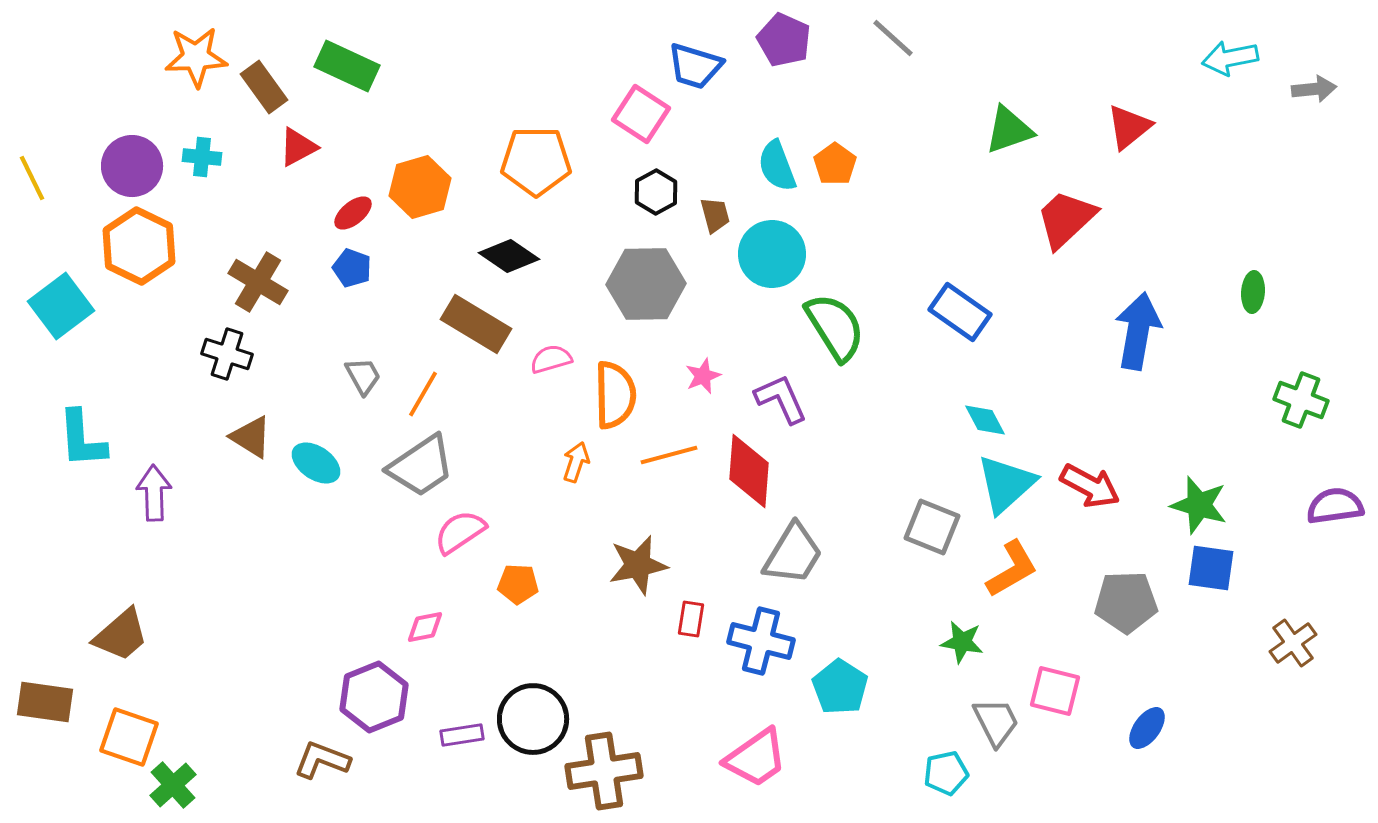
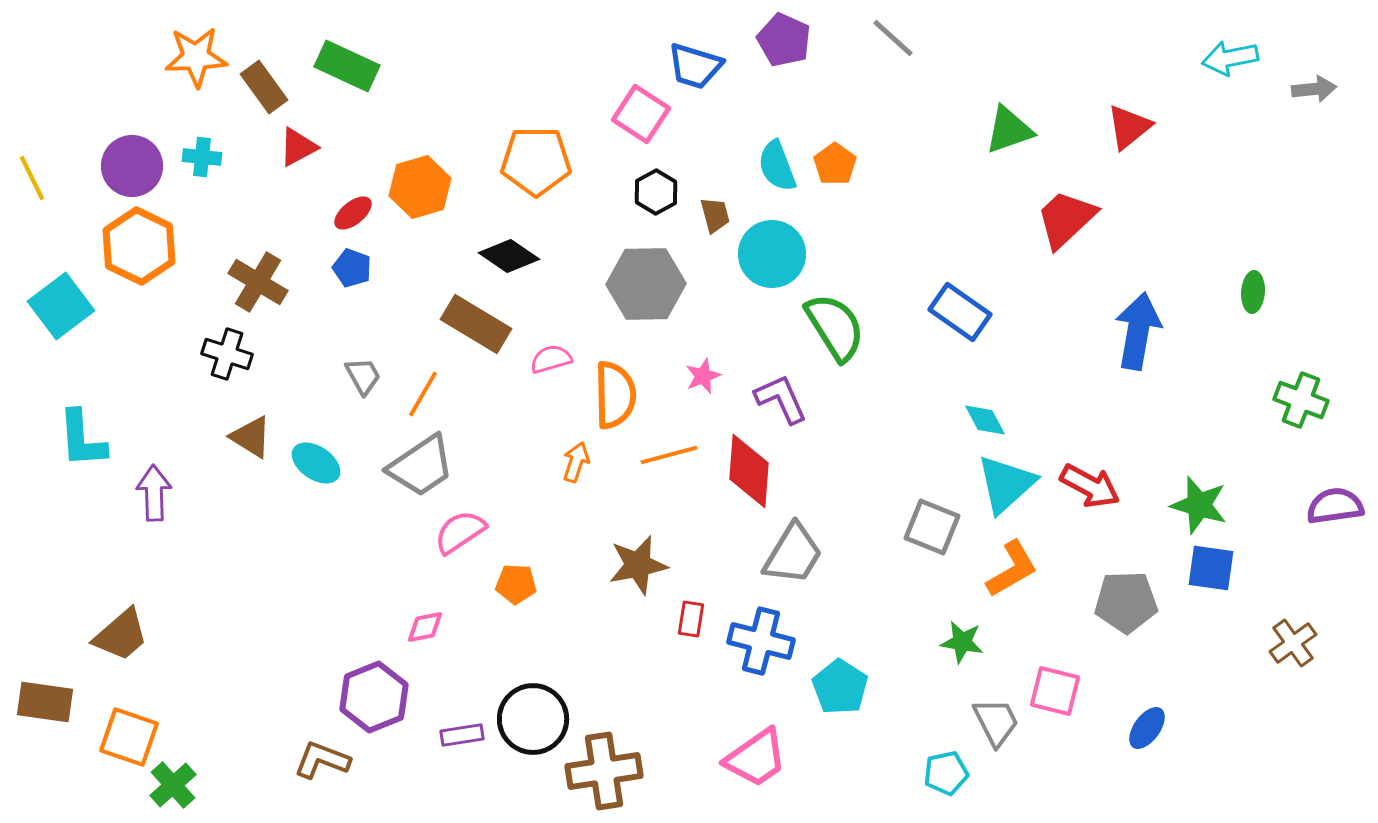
orange pentagon at (518, 584): moved 2 px left
